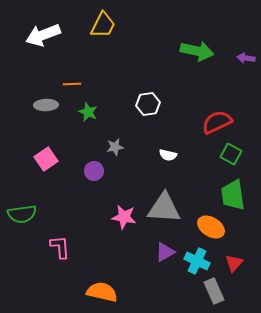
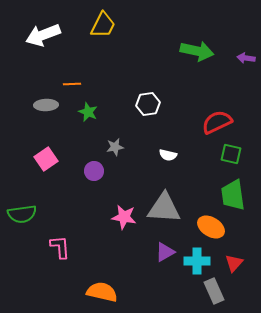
green square: rotated 15 degrees counterclockwise
cyan cross: rotated 25 degrees counterclockwise
